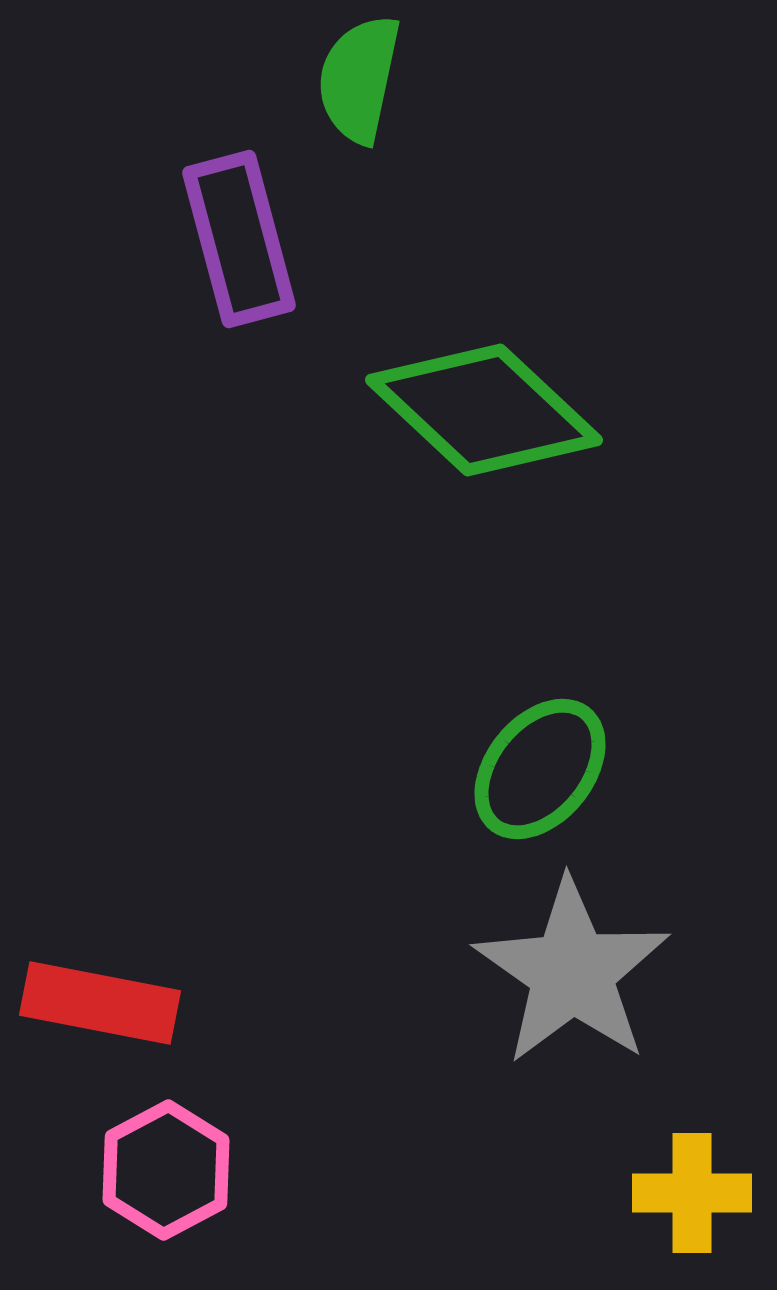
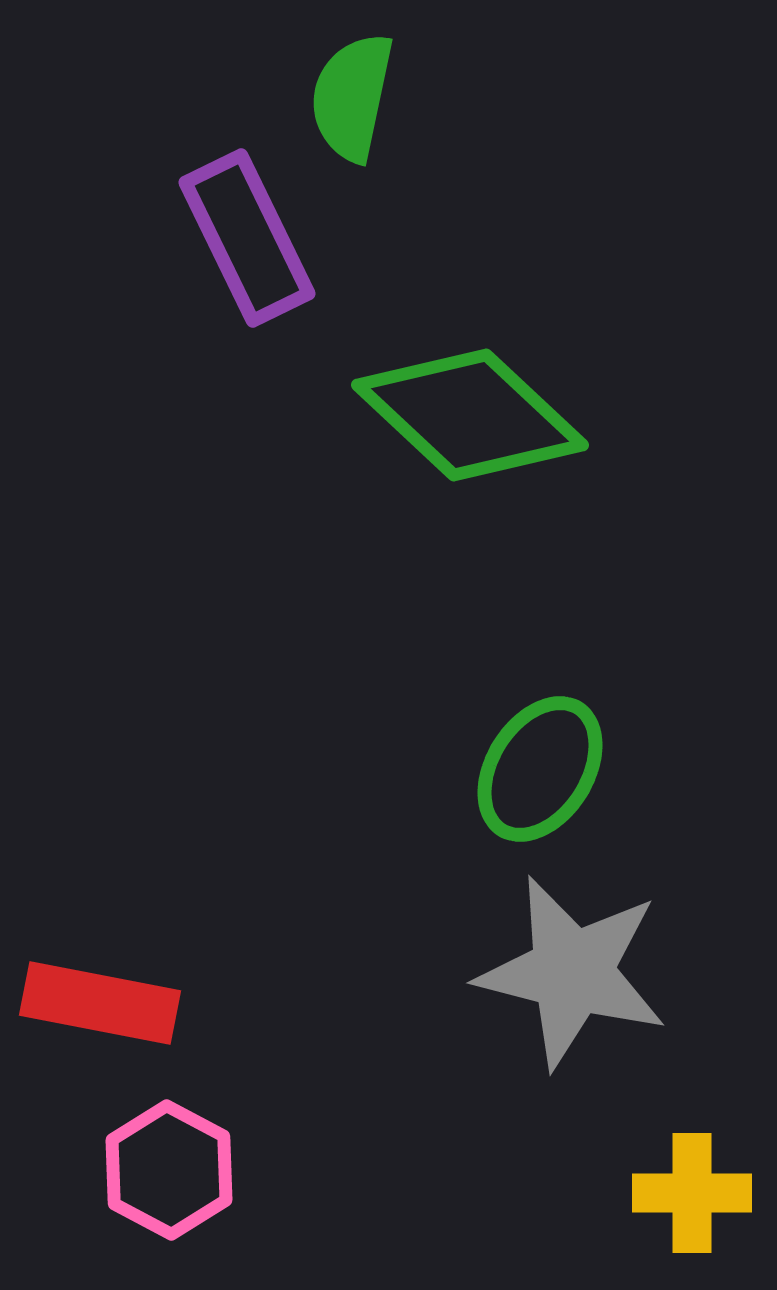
green semicircle: moved 7 px left, 18 px down
purple rectangle: moved 8 px right, 1 px up; rotated 11 degrees counterclockwise
green diamond: moved 14 px left, 5 px down
green ellipse: rotated 7 degrees counterclockwise
gray star: rotated 21 degrees counterclockwise
pink hexagon: moved 3 px right; rotated 4 degrees counterclockwise
